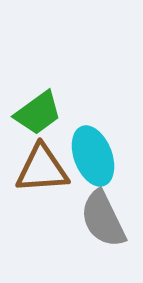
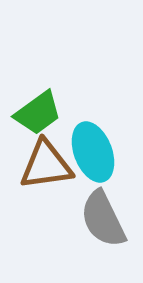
cyan ellipse: moved 4 px up
brown triangle: moved 4 px right, 4 px up; rotated 4 degrees counterclockwise
